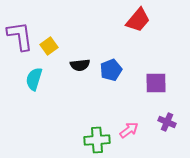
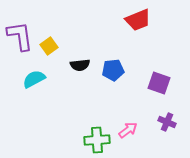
red trapezoid: rotated 28 degrees clockwise
blue pentagon: moved 2 px right; rotated 15 degrees clockwise
cyan semicircle: rotated 45 degrees clockwise
purple square: moved 3 px right; rotated 20 degrees clockwise
pink arrow: moved 1 px left
